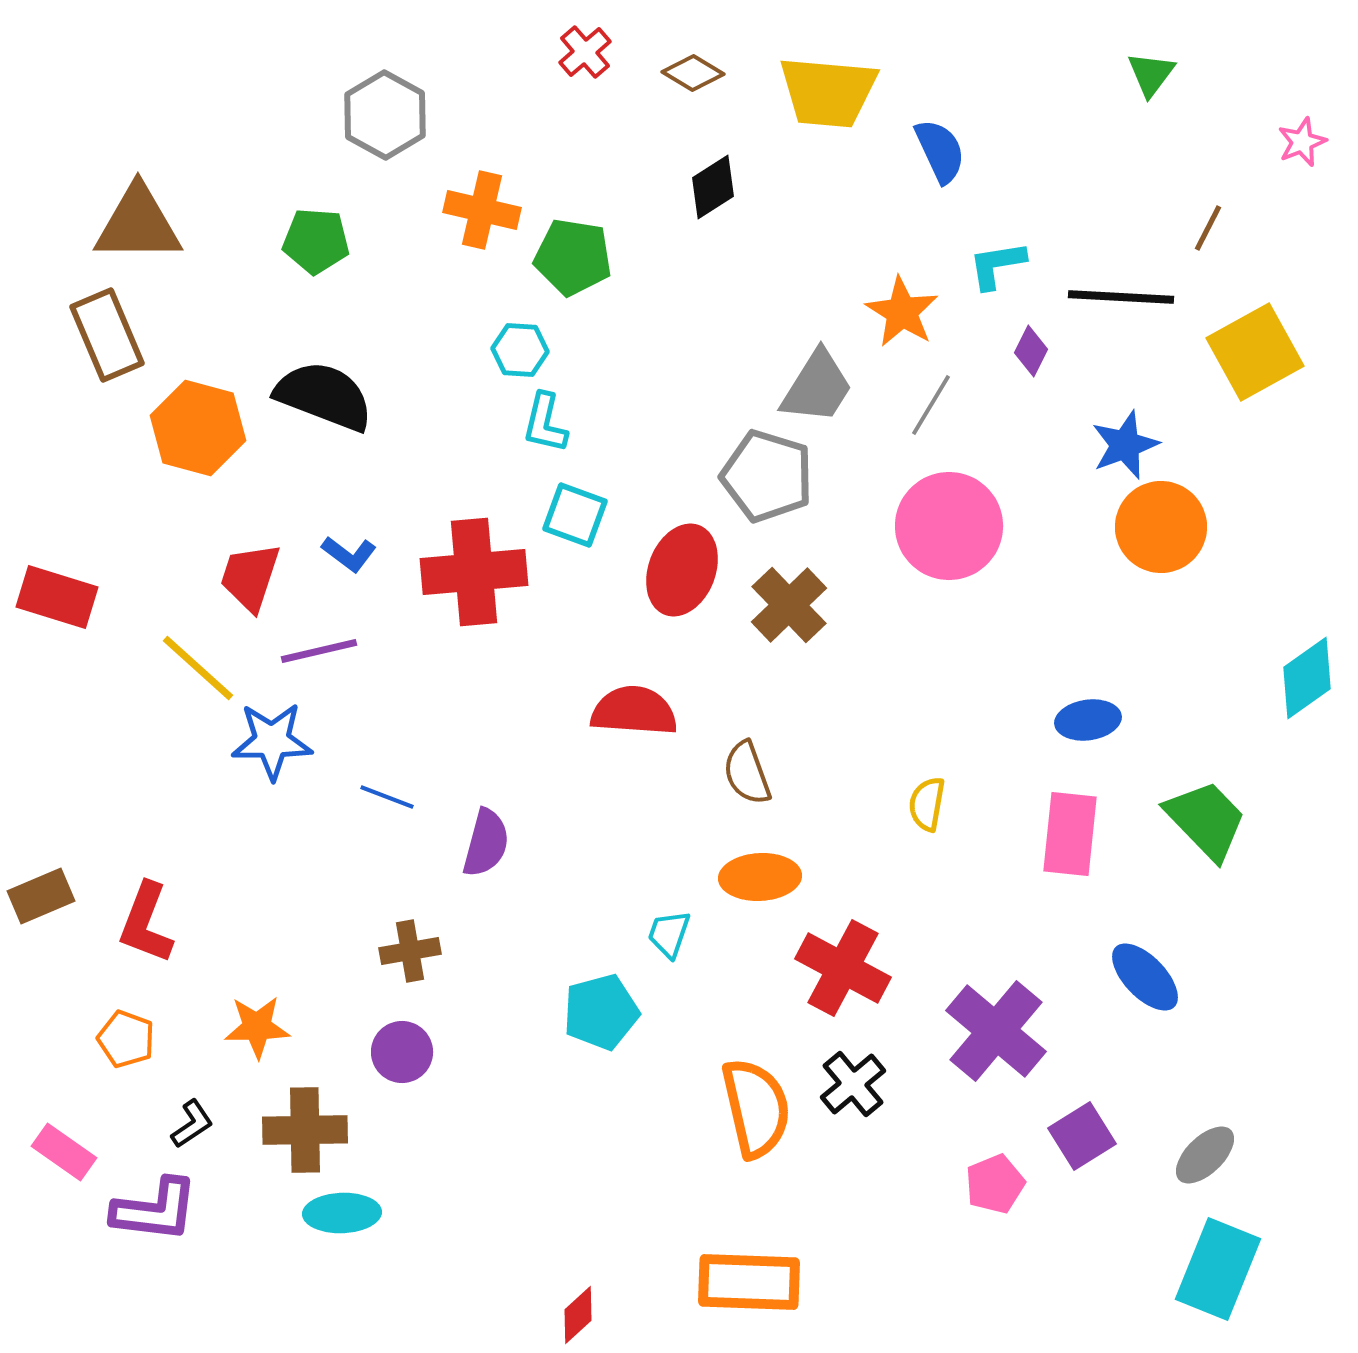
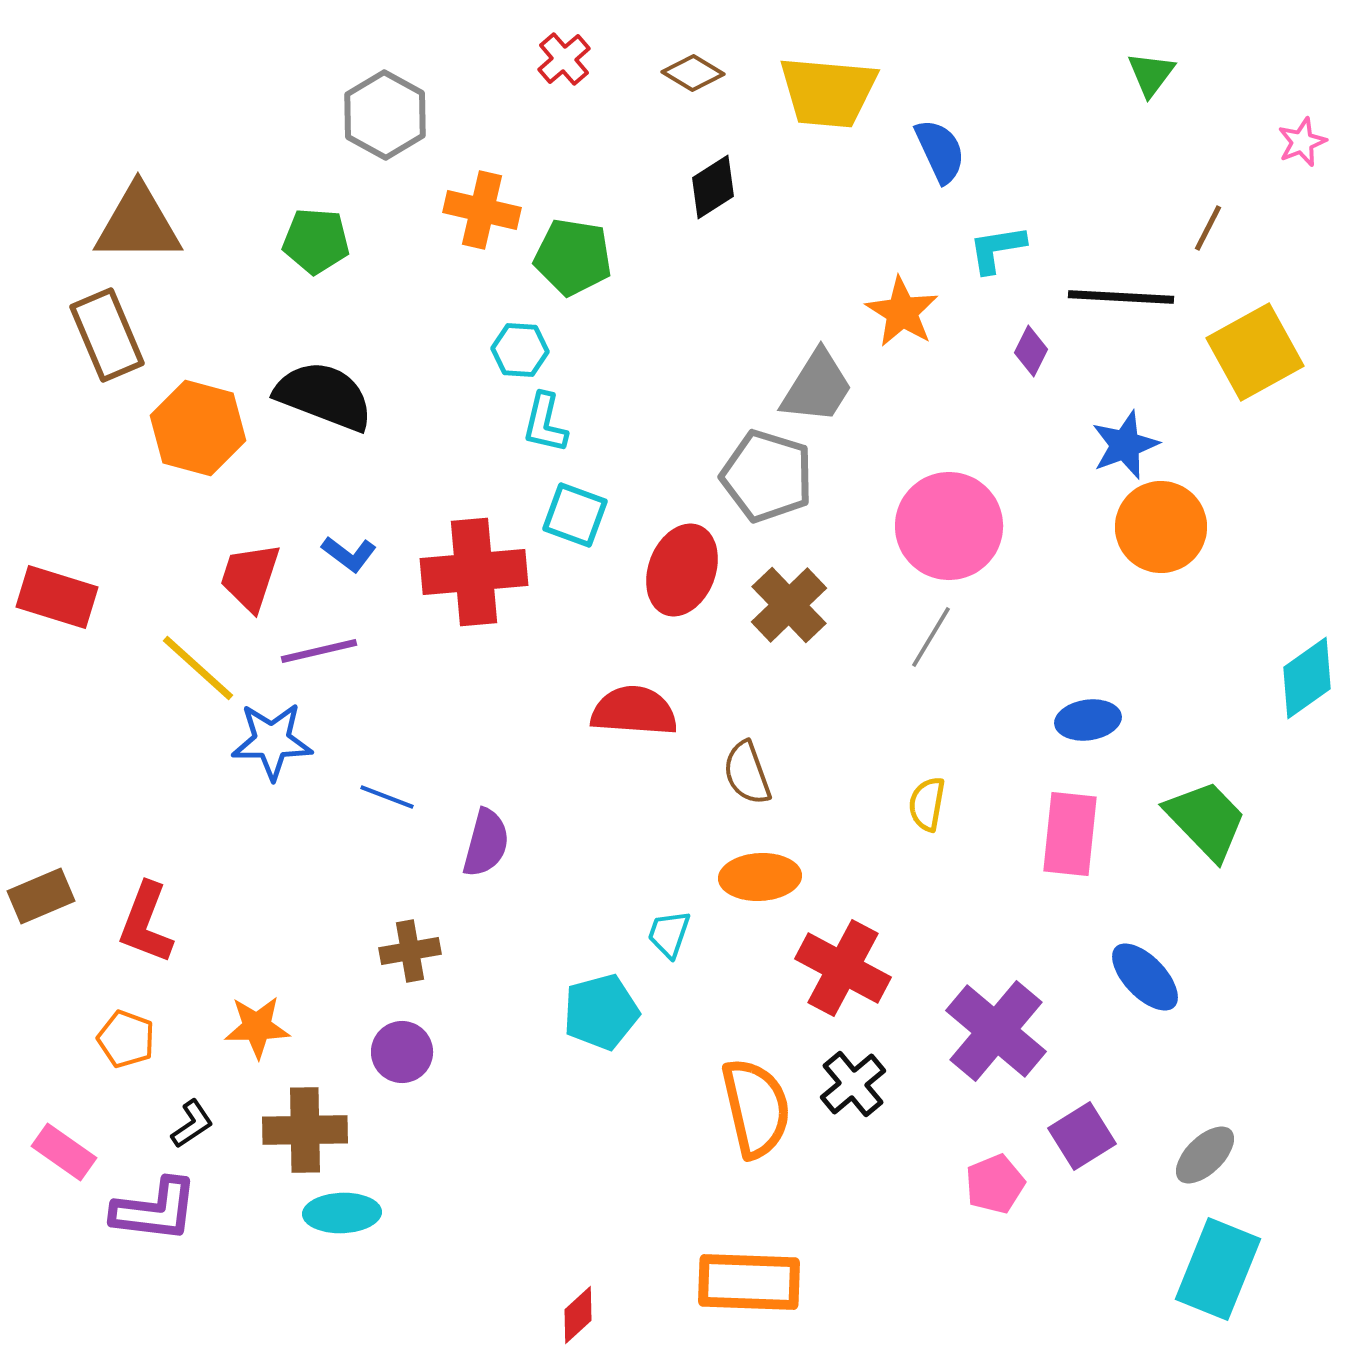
red cross at (585, 52): moved 21 px left, 7 px down
cyan L-shape at (997, 265): moved 16 px up
gray line at (931, 405): moved 232 px down
